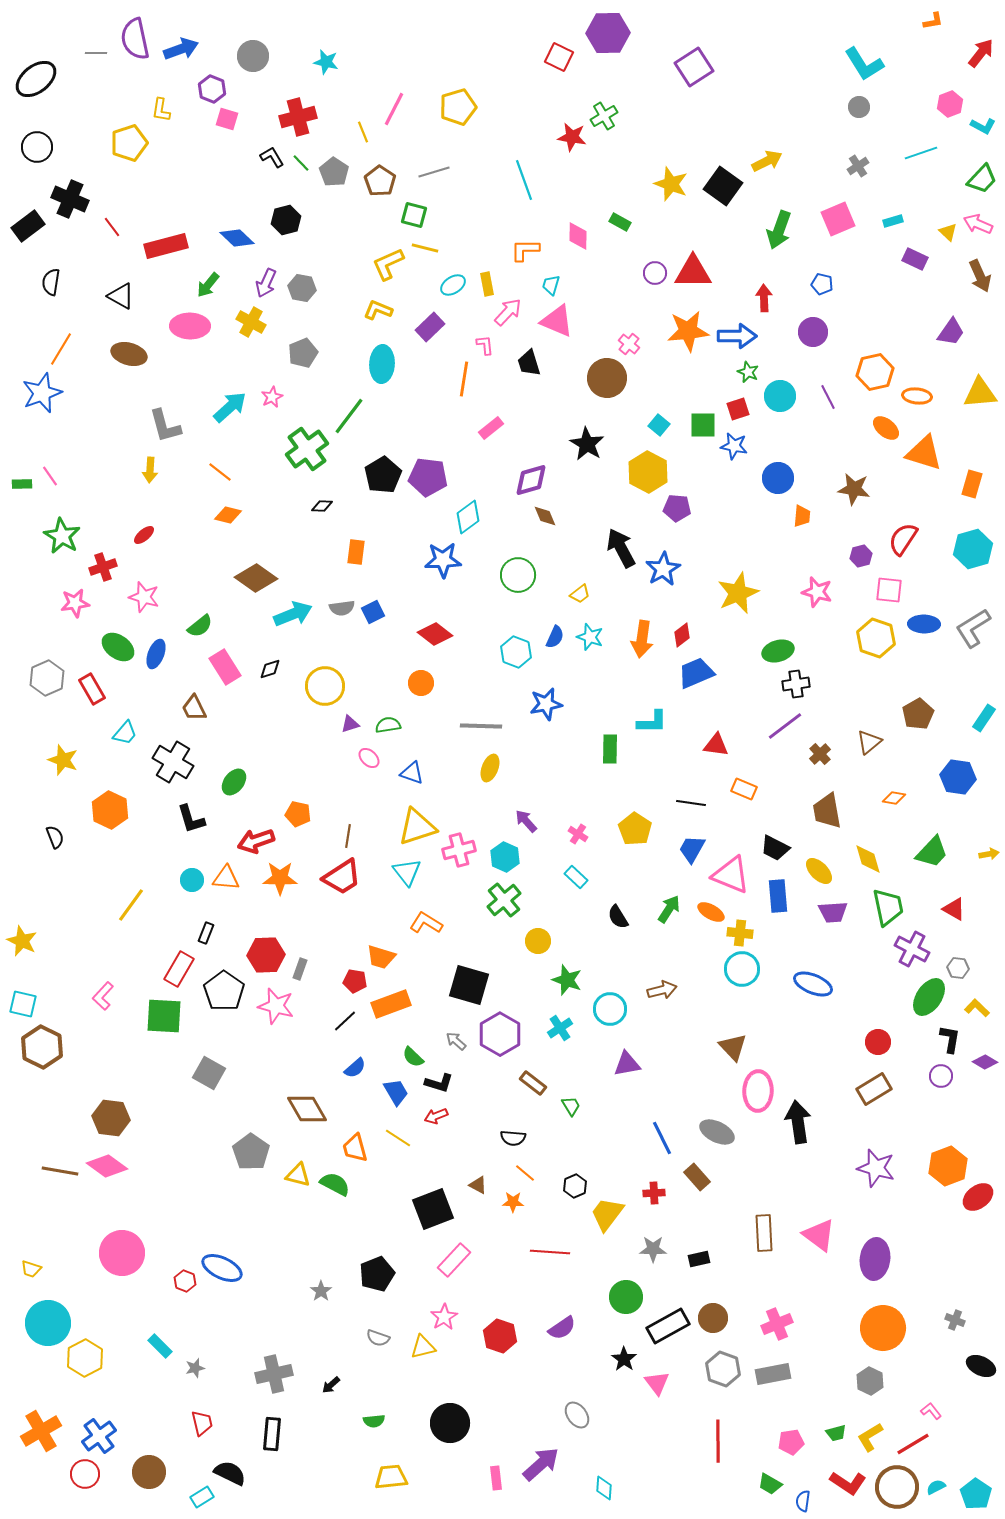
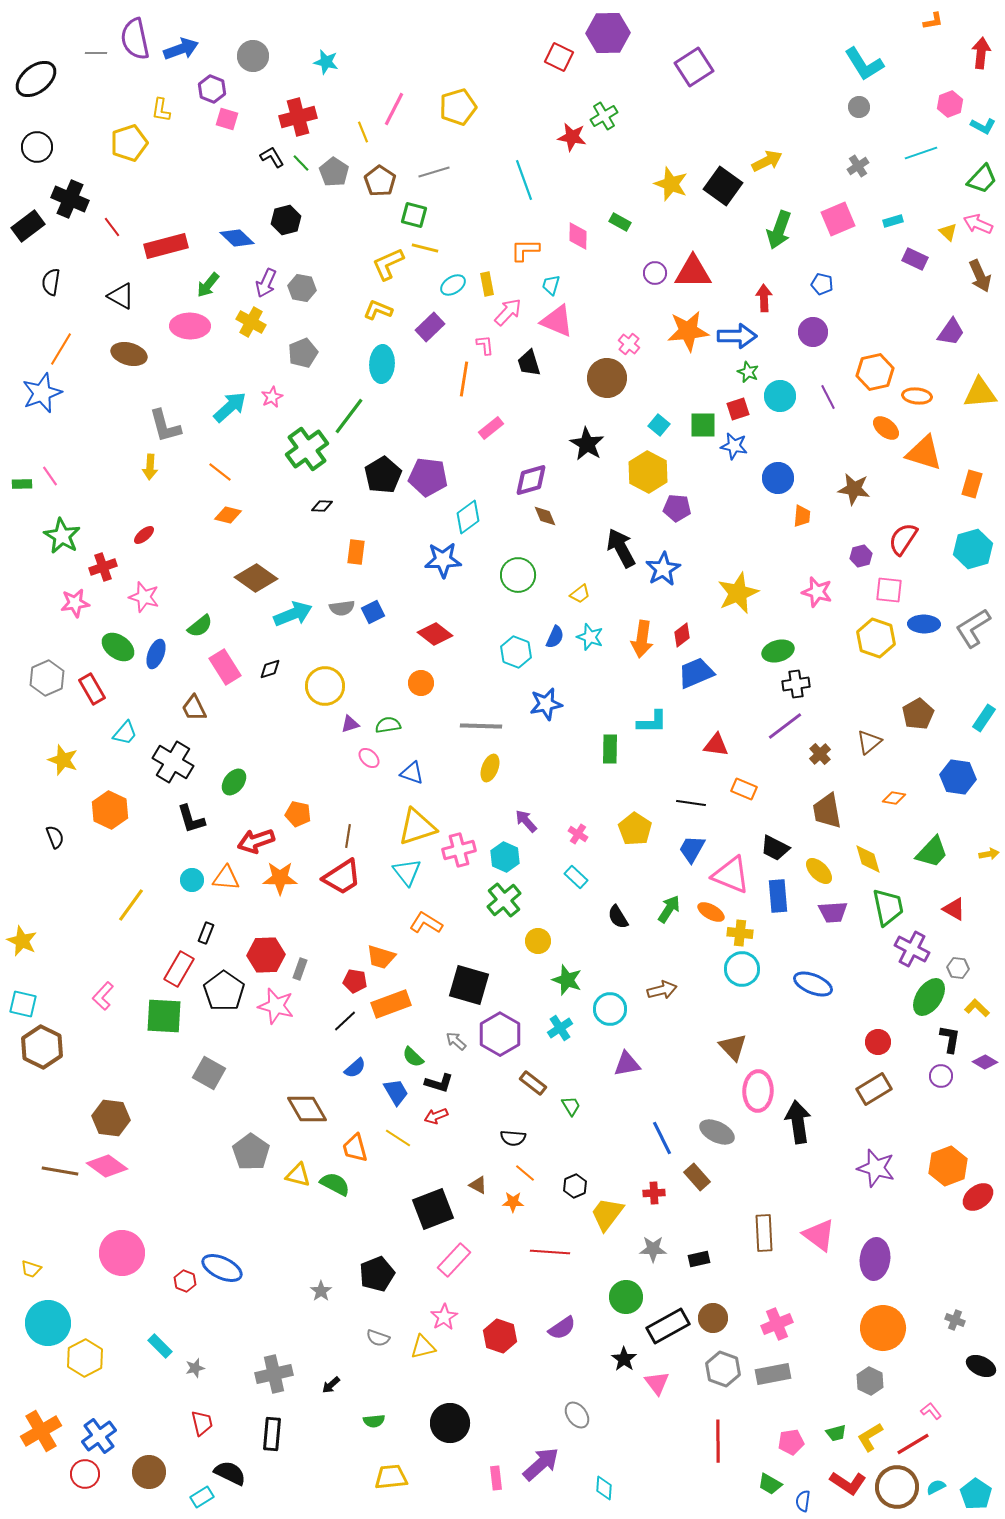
red arrow at (981, 53): rotated 32 degrees counterclockwise
yellow arrow at (150, 470): moved 3 px up
